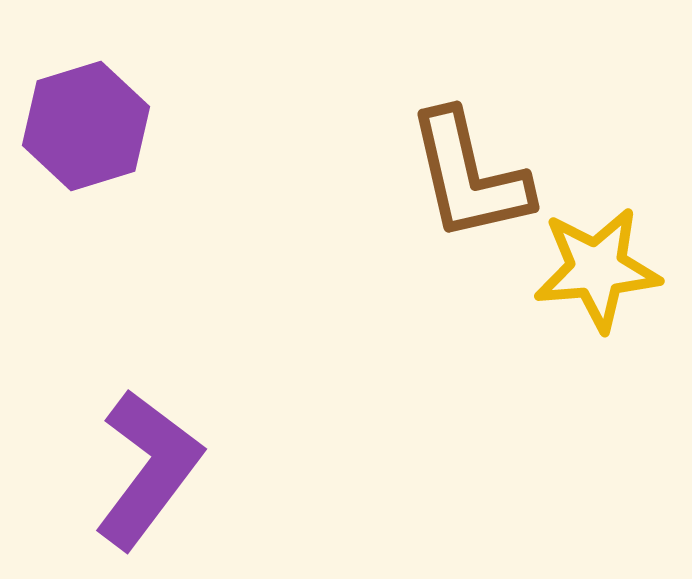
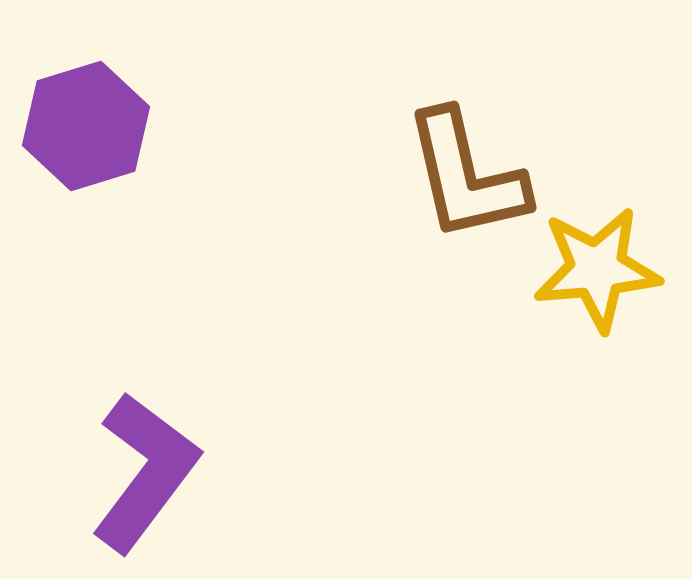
brown L-shape: moved 3 px left
purple L-shape: moved 3 px left, 3 px down
